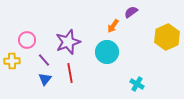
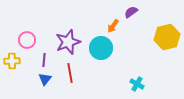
yellow hexagon: rotated 10 degrees clockwise
cyan circle: moved 6 px left, 4 px up
purple line: rotated 48 degrees clockwise
